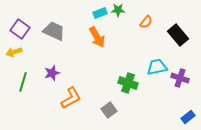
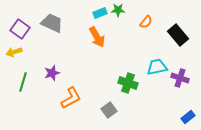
gray trapezoid: moved 2 px left, 8 px up
